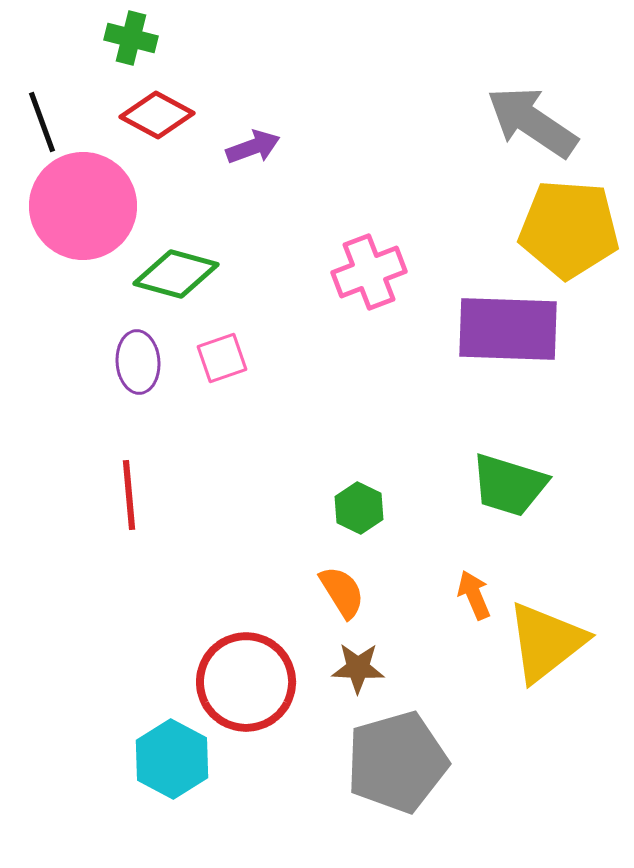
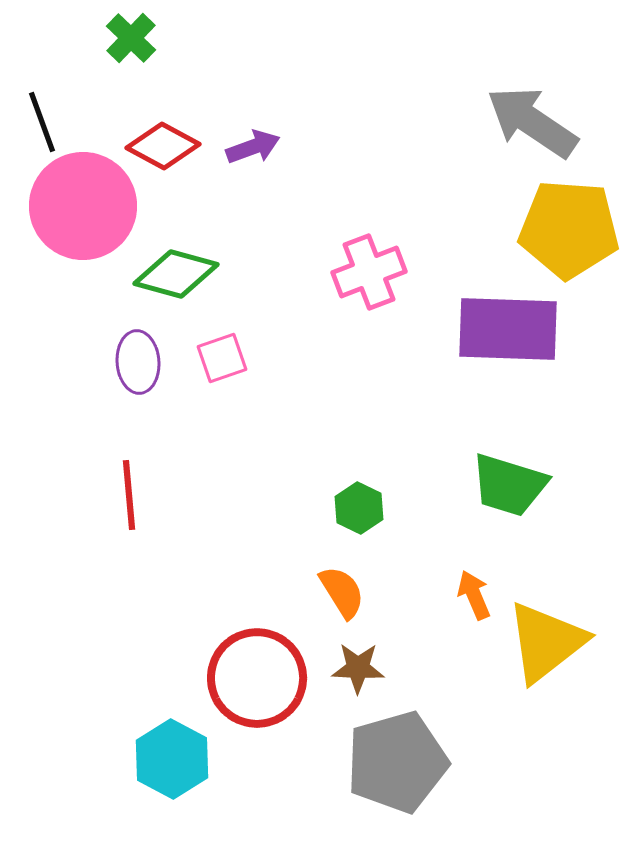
green cross: rotated 30 degrees clockwise
red diamond: moved 6 px right, 31 px down
red circle: moved 11 px right, 4 px up
